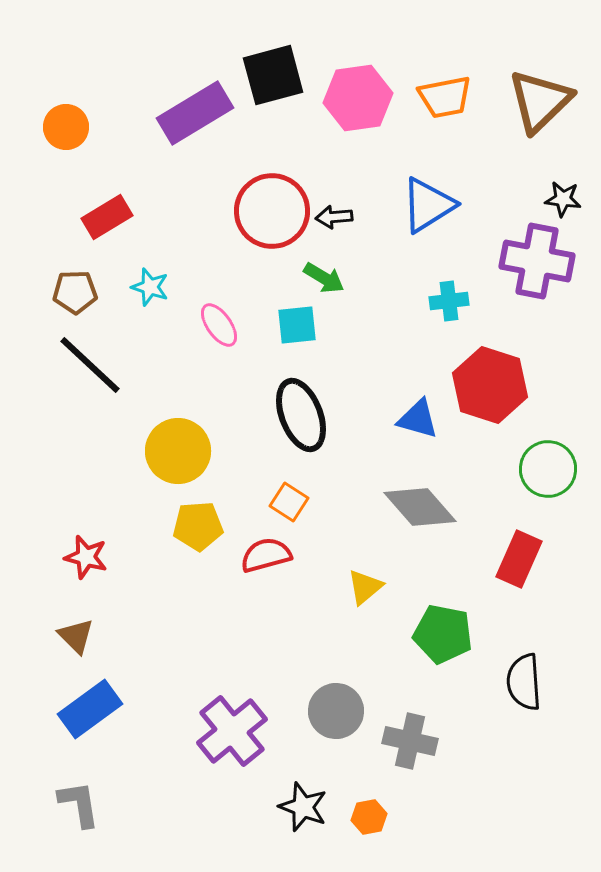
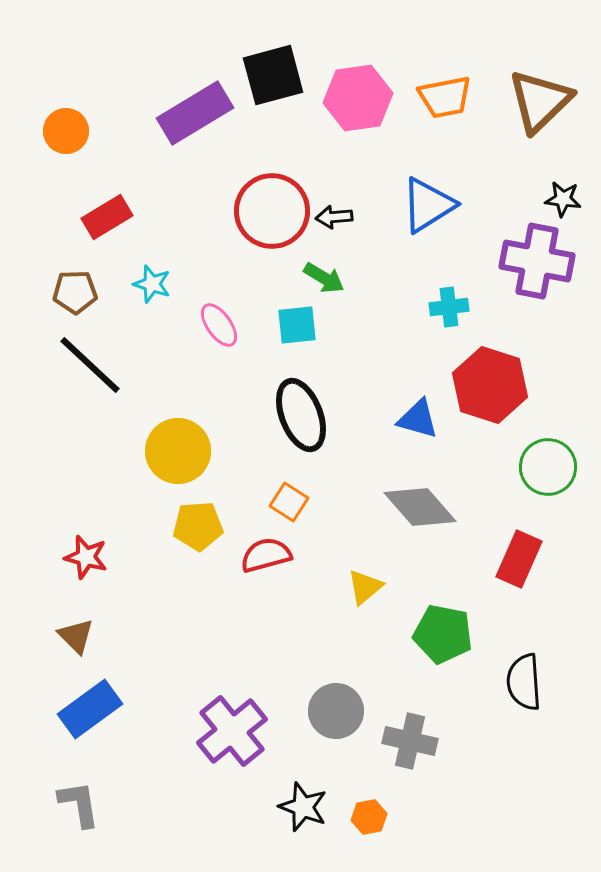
orange circle at (66, 127): moved 4 px down
cyan star at (150, 287): moved 2 px right, 3 px up
cyan cross at (449, 301): moved 6 px down
green circle at (548, 469): moved 2 px up
